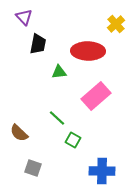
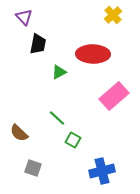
yellow cross: moved 3 px left, 9 px up
red ellipse: moved 5 px right, 3 px down
green triangle: rotated 21 degrees counterclockwise
pink rectangle: moved 18 px right
blue cross: rotated 15 degrees counterclockwise
